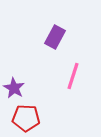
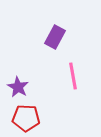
pink line: rotated 28 degrees counterclockwise
purple star: moved 4 px right, 1 px up
